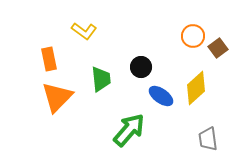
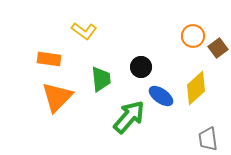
orange rectangle: rotated 70 degrees counterclockwise
green arrow: moved 13 px up
